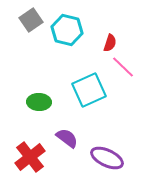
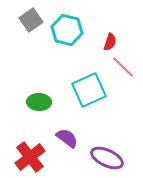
red semicircle: moved 1 px up
